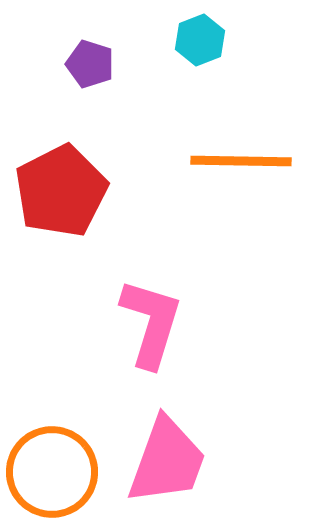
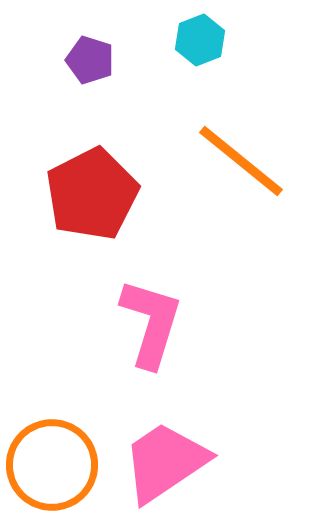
purple pentagon: moved 4 px up
orange line: rotated 38 degrees clockwise
red pentagon: moved 31 px right, 3 px down
pink trapezoid: moved 2 px left, 1 px down; rotated 144 degrees counterclockwise
orange circle: moved 7 px up
